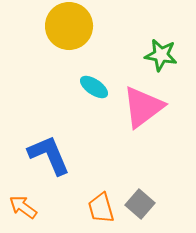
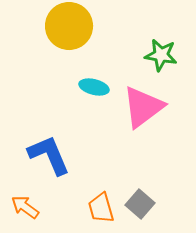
cyan ellipse: rotated 20 degrees counterclockwise
orange arrow: moved 2 px right
